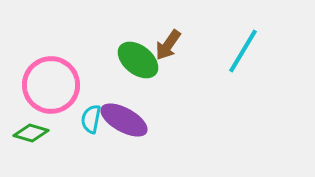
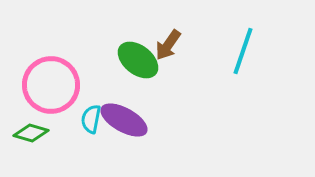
cyan line: rotated 12 degrees counterclockwise
